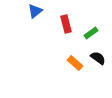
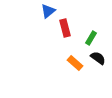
blue triangle: moved 13 px right
red rectangle: moved 1 px left, 4 px down
green rectangle: moved 5 px down; rotated 24 degrees counterclockwise
